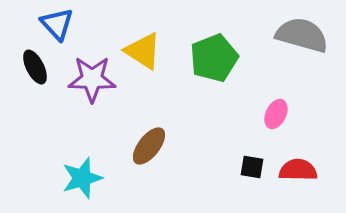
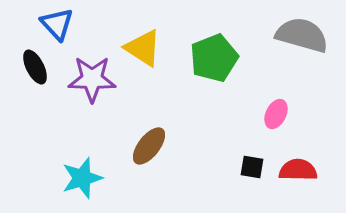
yellow triangle: moved 3 px up
